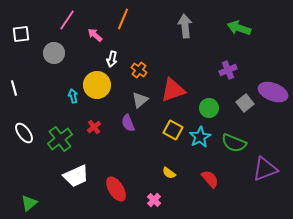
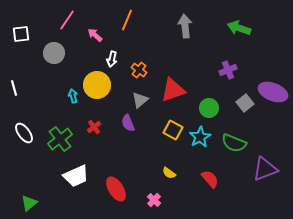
orange line: moved 4 px right, 1 px down
